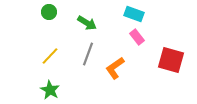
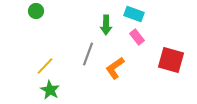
green circle: moved 13 px left, 1 px up
green arrow: moved 19 px right, 2 px down; rotated 60 degrees clockwise
yellow line: moved 5 px left, 10 px down
